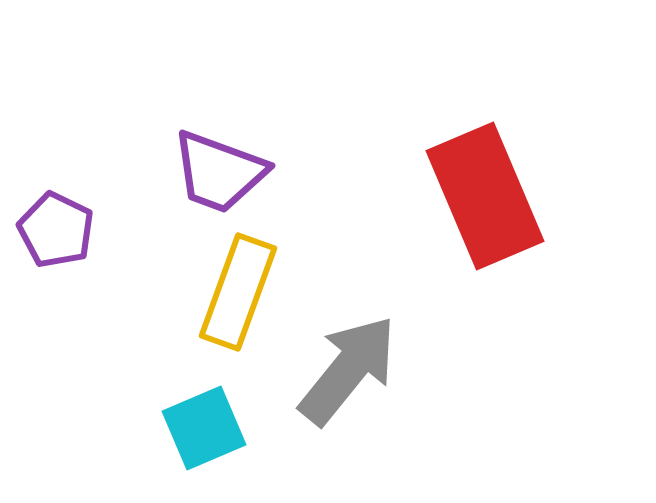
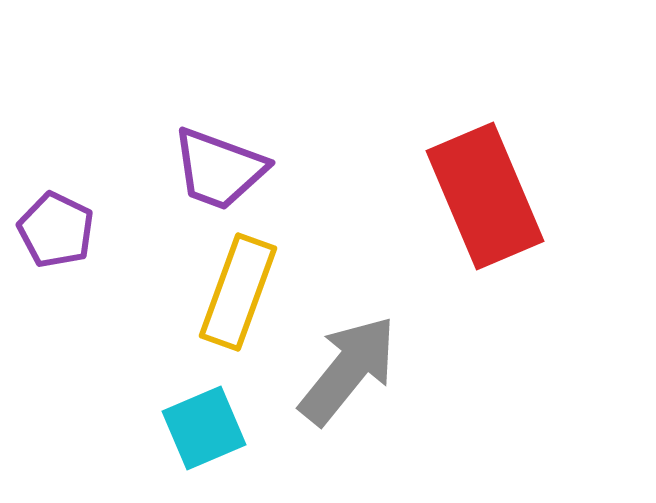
purple trapezoid: moved 3 px up
